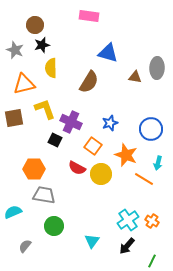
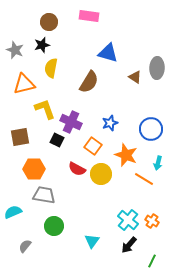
brown circle: moved 14 px right, 3 px up
yellow semicircle: rotated 12 degrees clockwise
brown triangle: rotated 24 degrees clockwise
brown square: moved 6 px right, 19 px down
black square: moved 2 px right
red semicircle: moved 1 px down
cyan cross: rotated 15 degrees counterclockwise
black arrow: moved 2 px right, 1 px up
